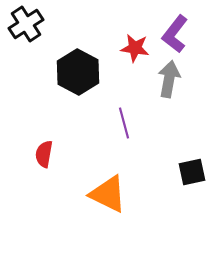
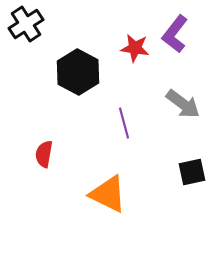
gray arrow: moved 14 px right, 25 px down; rotated 117 degrees clockwise
